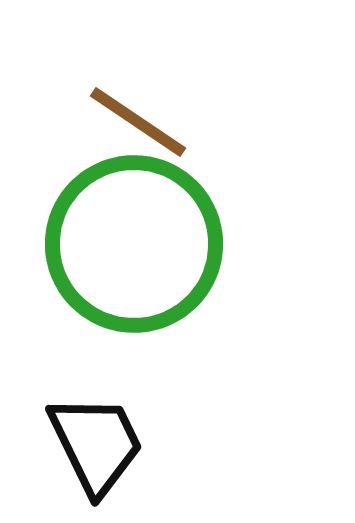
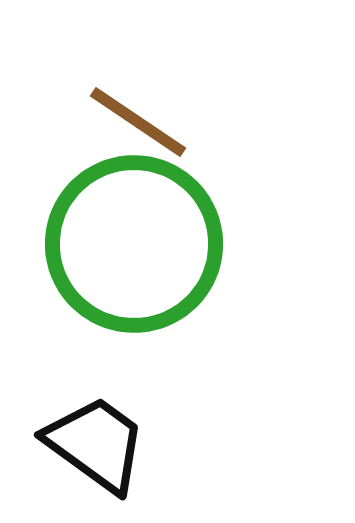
black trapezoid: rotated 28 degrees counterclockwise
